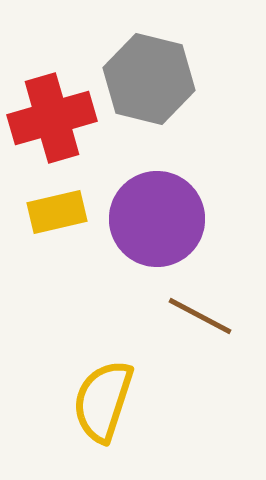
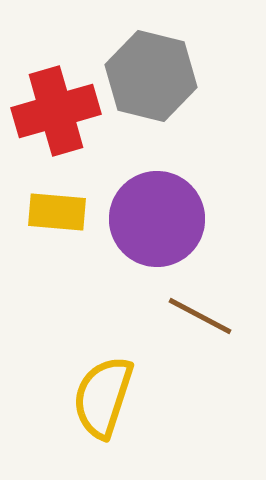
gray hexagon: moved 2 px right, 3 px up
red cross: moved 4 px right, 7 px up
yellow rectangle: rotated 18 degrees clockwise
yellow semicircle: moved 4 px up
